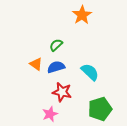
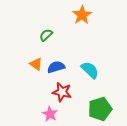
green semicircle: moved 10 px left, 10 px up
cyan semicircle: moved 2 px up
pink star: rotated 21 degrees counterclockwise
